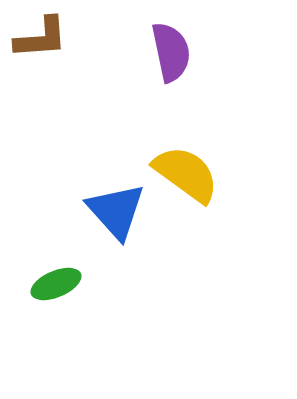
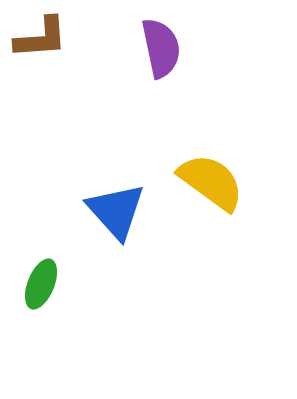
purple semicircle: moved 10 px left, 4 px up
yellow semicircle: moved 25 px right, 8 px down
green ellipse: moved 15 px left; rotated 45 degrees counterclockwise
